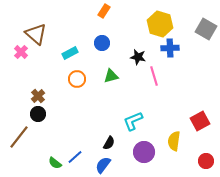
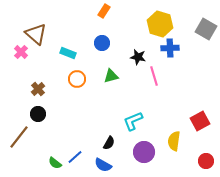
cyan rectangle: moved 2 px left; rotated 49 degrees clockwise
brown cross: moved 7 px up
blue semicircle: rotated 96 degrees counterclockwise
